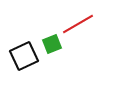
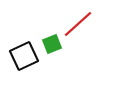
red line: rotated 12 degrees counterclockwise
